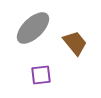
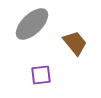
gray ellipse: moved 1 px left, 4 px up
